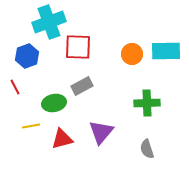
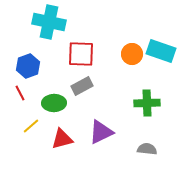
cyan cross: rotated 32 degrees clockwise
red square: moved 3 px right, 7 px down
cyan rectangle: moved 5 px left; rotated 20 degrees clockwise
blue hexagon: moved 1 px right, 10 px down
red line: moved 5 px right, 6 px down
green ellipse: rotated 10 degrees clockwise
yellow line: rotated 30 degrees counterclockwise
purple triangle: rotated 24 degrees clockwise
gray semicircle: rotated 114 degrees clockwise
